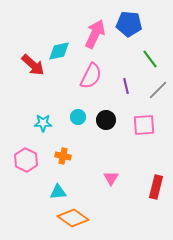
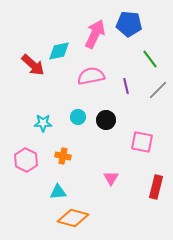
pink semicircle: rotated 128 degrees counterclockwise
pink square: moved 2 px left, 17 px down; rotated 15 degrees clockwise
orange diamond: rotated 20 degrees counterclockwise
